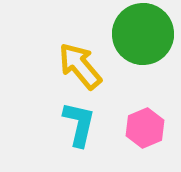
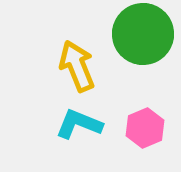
yellow arrow: moved 3 px left; rotated 18 degrees clockwise
cyan L-shape: rotated 81 degrees counterclockwise
